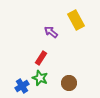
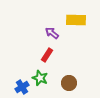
yellow rectangle: rotated 60 degrees counterclockwise
purple arrow: moved 1 px right, 1 px down
red rectangle: moved 6 px right, 3 px up
blue cross: moved 1 px down
